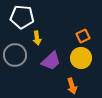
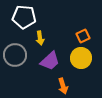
white pentagon: moved 2 px right
yellow arrow: moved 3 px right
purple trapezoid: moved 1 px left
orange arrow: moved 9 px left
